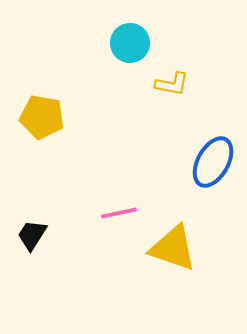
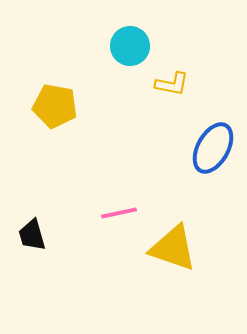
cyan circle: moved 3 px down
yellow pentagon: moved 13 px right, 11 px up
blue ellipse: moved 14 px up
black trapezoid: rotated 48 degrees counterclockwise
